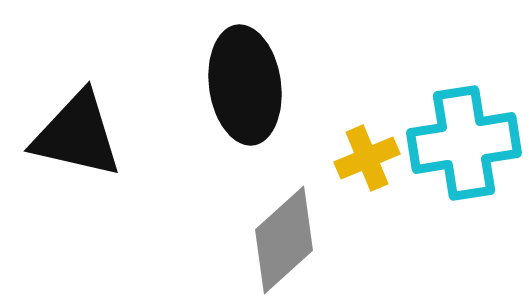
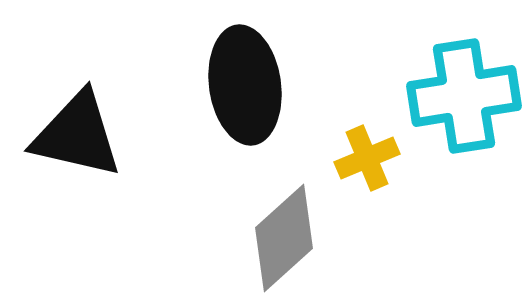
cyan cross: moved 47 px up
gray diamond: moved 2 px up
